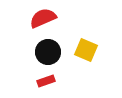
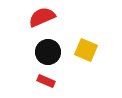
red semicircle: moved 1 px left, 1 px up
red rectangle: rotated 42 degrees clockwise
